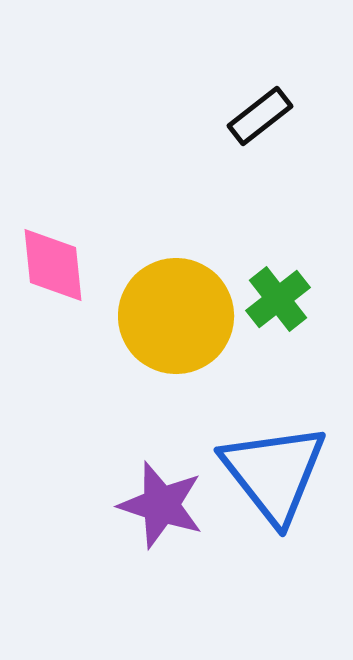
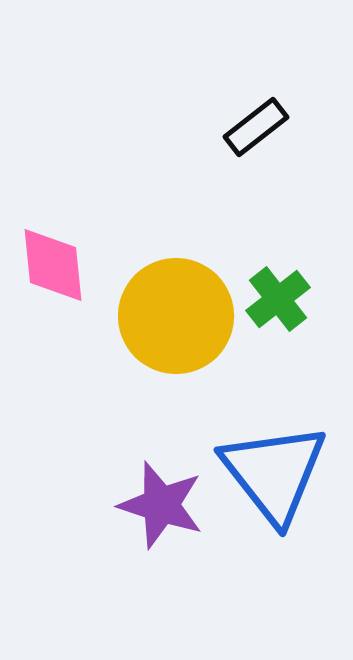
black rectangle: moved 4 px left, 11 px down
